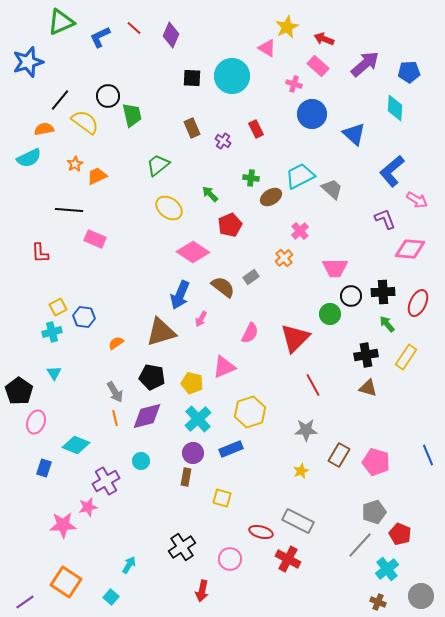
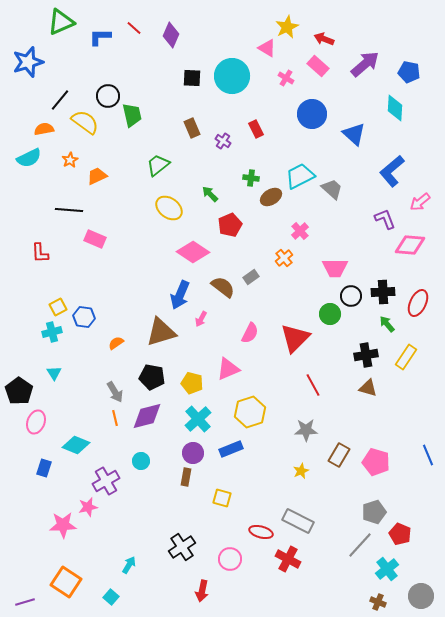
blue L-shape at (100, 37): rotated 25 degrees clockwise
blue pentagon at (409, 72): rotated 15 degrees clockwise
pink cross at (294, 84): moved 8 px left, 6 px up; rotated 14 degrees clockwise
orange star at (75, 164): moved 5 px left, 4 px up
pink arrow at (417, 200): moved 3 px right, 2 px down; rotated 110 degrees clockwise
pink diamond at (410, 249): moved 4 px up
pink triangle at (224, 367): moved 4 px right, 2 px down
purple line at (25, 602): rotated 18 degrees clockwise
